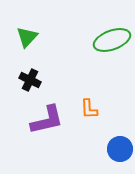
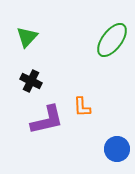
green ellipse: rotated 33 degrees counterclockwise
black cross: moved 1 px right, 1 px down
orange L-shape: moved 7 px left, 2 px up
blue circle: moved 3 px left
